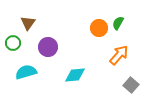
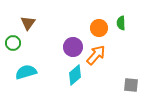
green semicircle: moved 3 px right; rotated 32 degrees counterclockwise
purple circle: moved 25 px right
orange arrow: moved 23 px left
cyan diamond: rotated 35 degrees counterclockwise
gray square: rotated 35 degrees counterclockwise
